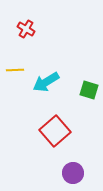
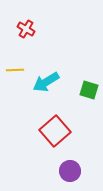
purple circle: moved 3 px left, 2 px up
